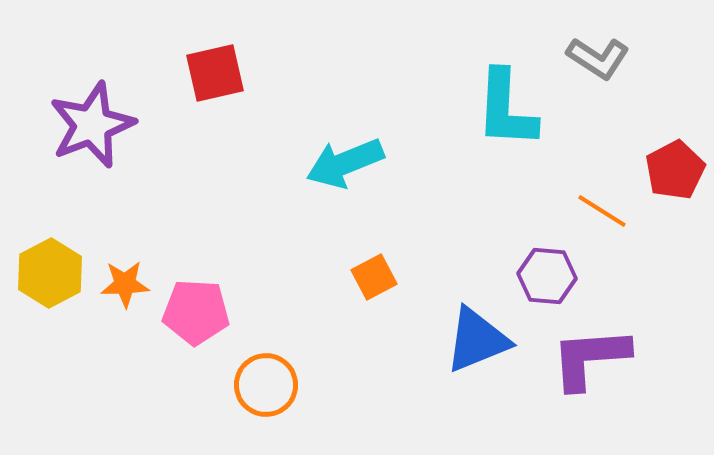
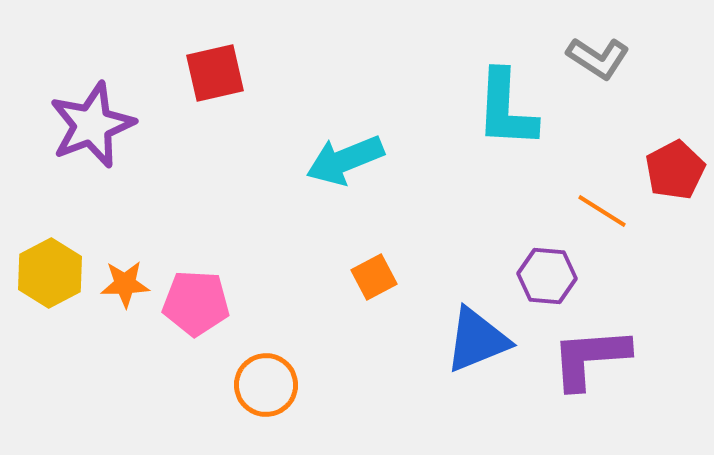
cyan arrow: moved 3 px up
pink pentagon: moved 9 px up
